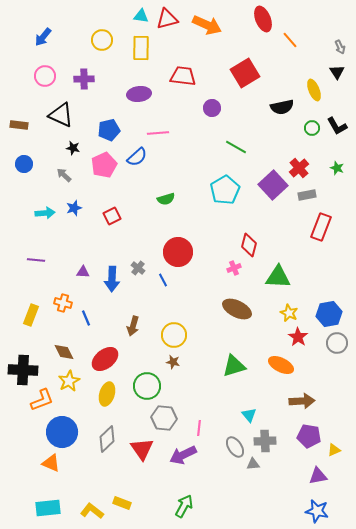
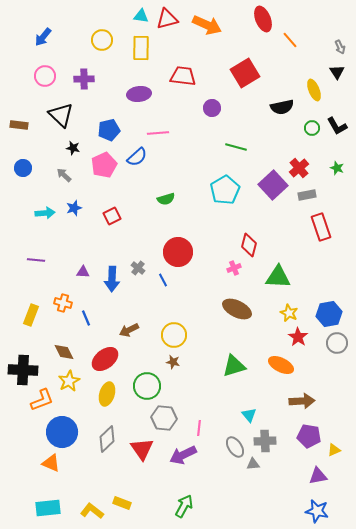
black triangle at (61, 115): rotated 20 degrees clockwise
green line at (236, 147): rotated 15 degrees counterclockwise
blue circle at (24, 164): moved 1 px left, 4 px down
red rectangle at (321, 227): rotated 40 degrees counterclockwise
brown arrow at (133, 326): moved 4 px left, 4 px down; rotated 48 degrees clockwise
